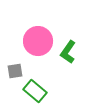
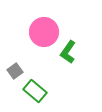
pink circle: moved 6 px right, 9 px up
gray square: rotated 28 degrees counterclockwise
